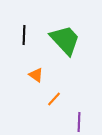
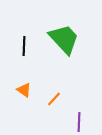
black line: moved 11 px down
green trapezoid: moved 1 px left, 1 px up
orange triangle: moved 12 px left, 15 px down
